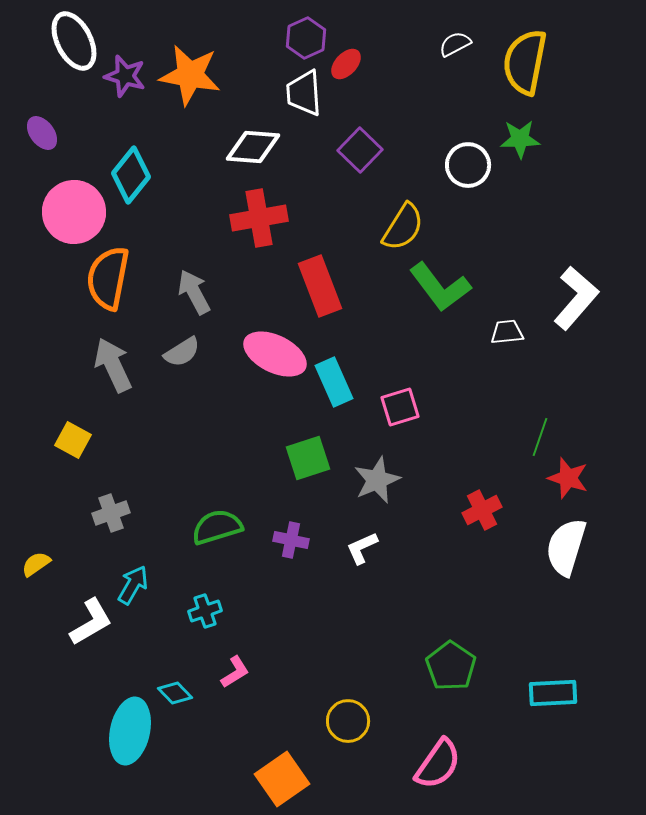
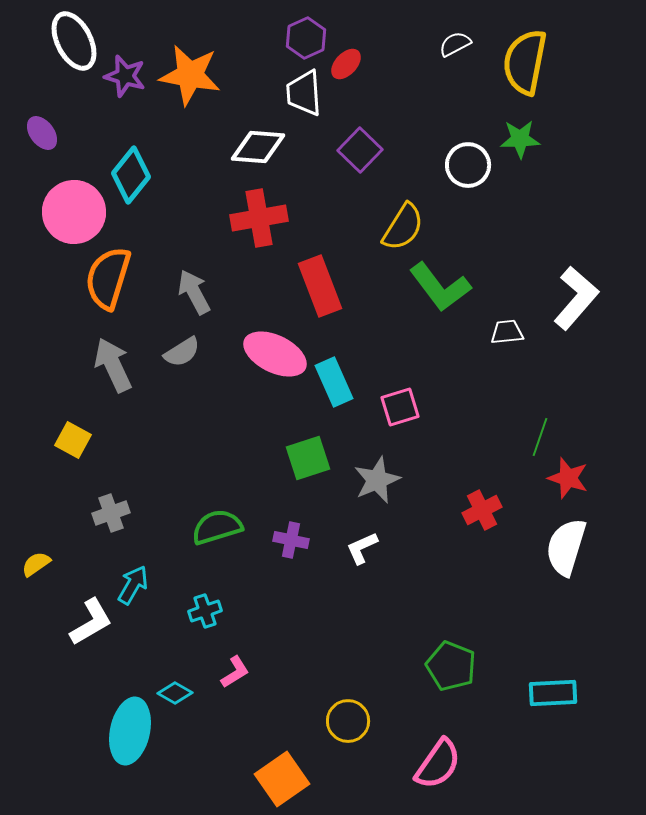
white diamond at (253, 147): moved 5 px right
orange semicircle at (108, 278): rotated 6 degrees clockwise
green pentagon at (451, 666): rotated 12 degrees counterclockwise
cyan diamond at (175, 693): rotated 16 degrees counterclockwise
